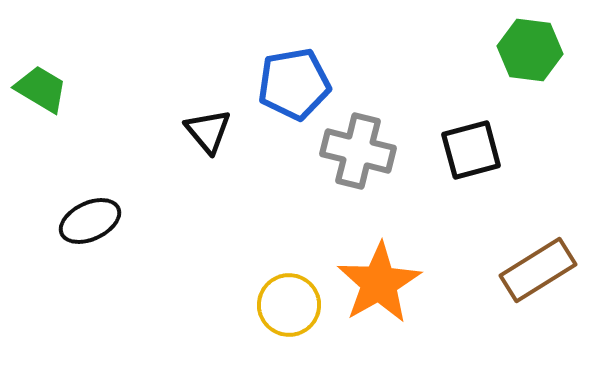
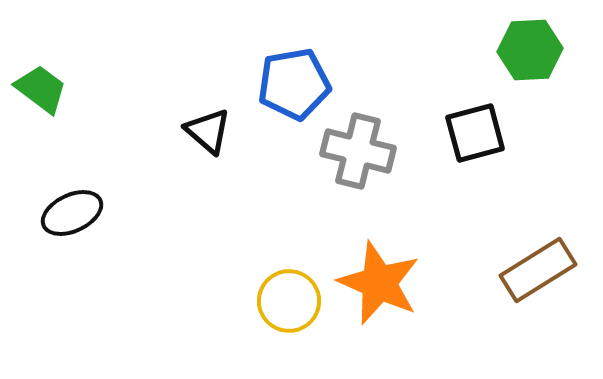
green hexagon: rotated 10 degrees counterclockwise
green trapezoid: rotated 6 degrees clockwise
black triangle: rotated 9 degrees counterclockwise
black square: moved 4 px right, 17 px up
black ellipse: moved 18 px left, 8 px up
orange star: rotated 18 degrees counterclockwise
yellow circle: moved 4 px up
